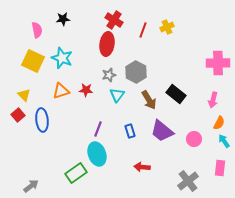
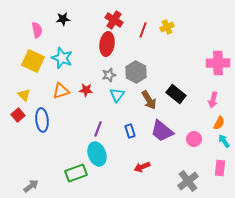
red arrow: rotated 28 degrees counterclockwise
green rectangle: rotated 15 degrees clockwise
